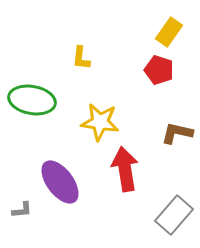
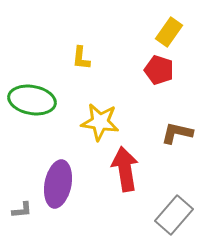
purple ellipse: moved 2 px left, 2 px down; rotated 48 degrees clockwise
